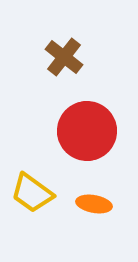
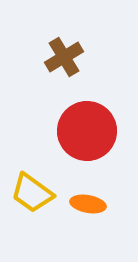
brown cross: rotated 21 degrees clockwise
orange ellipse: moved 6 px left
